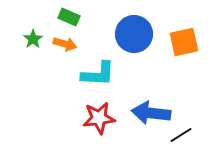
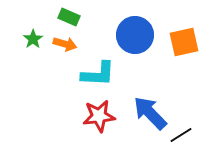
blue circle: moved 1 px right, 1 px down
blue arrow: moved 1 px left; rotated 39 degrees clockwise
red star: moved 2 px up
